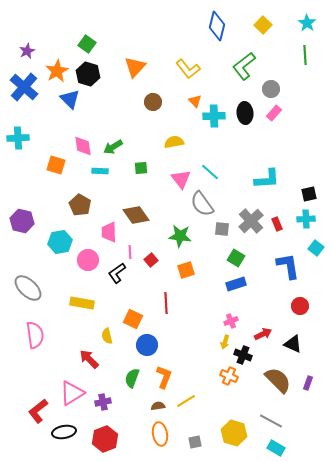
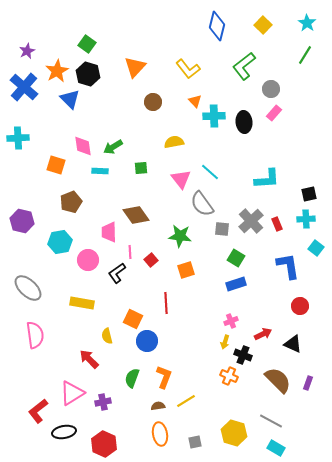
green line at (305, 55): rotated 36 degrees clockwise
black ellipse at (245, 113): moved 1 px left, 9 px down
brown pentagon at (80, 205): moved 9 px left, 3 px up; rotated 20 degrees clockwise
blue circle at (147, 345): moved 4 px up
red hexagon at (105, 439): moved 1 px left, 5 px down; rotated 15 degrees counterclockwise
